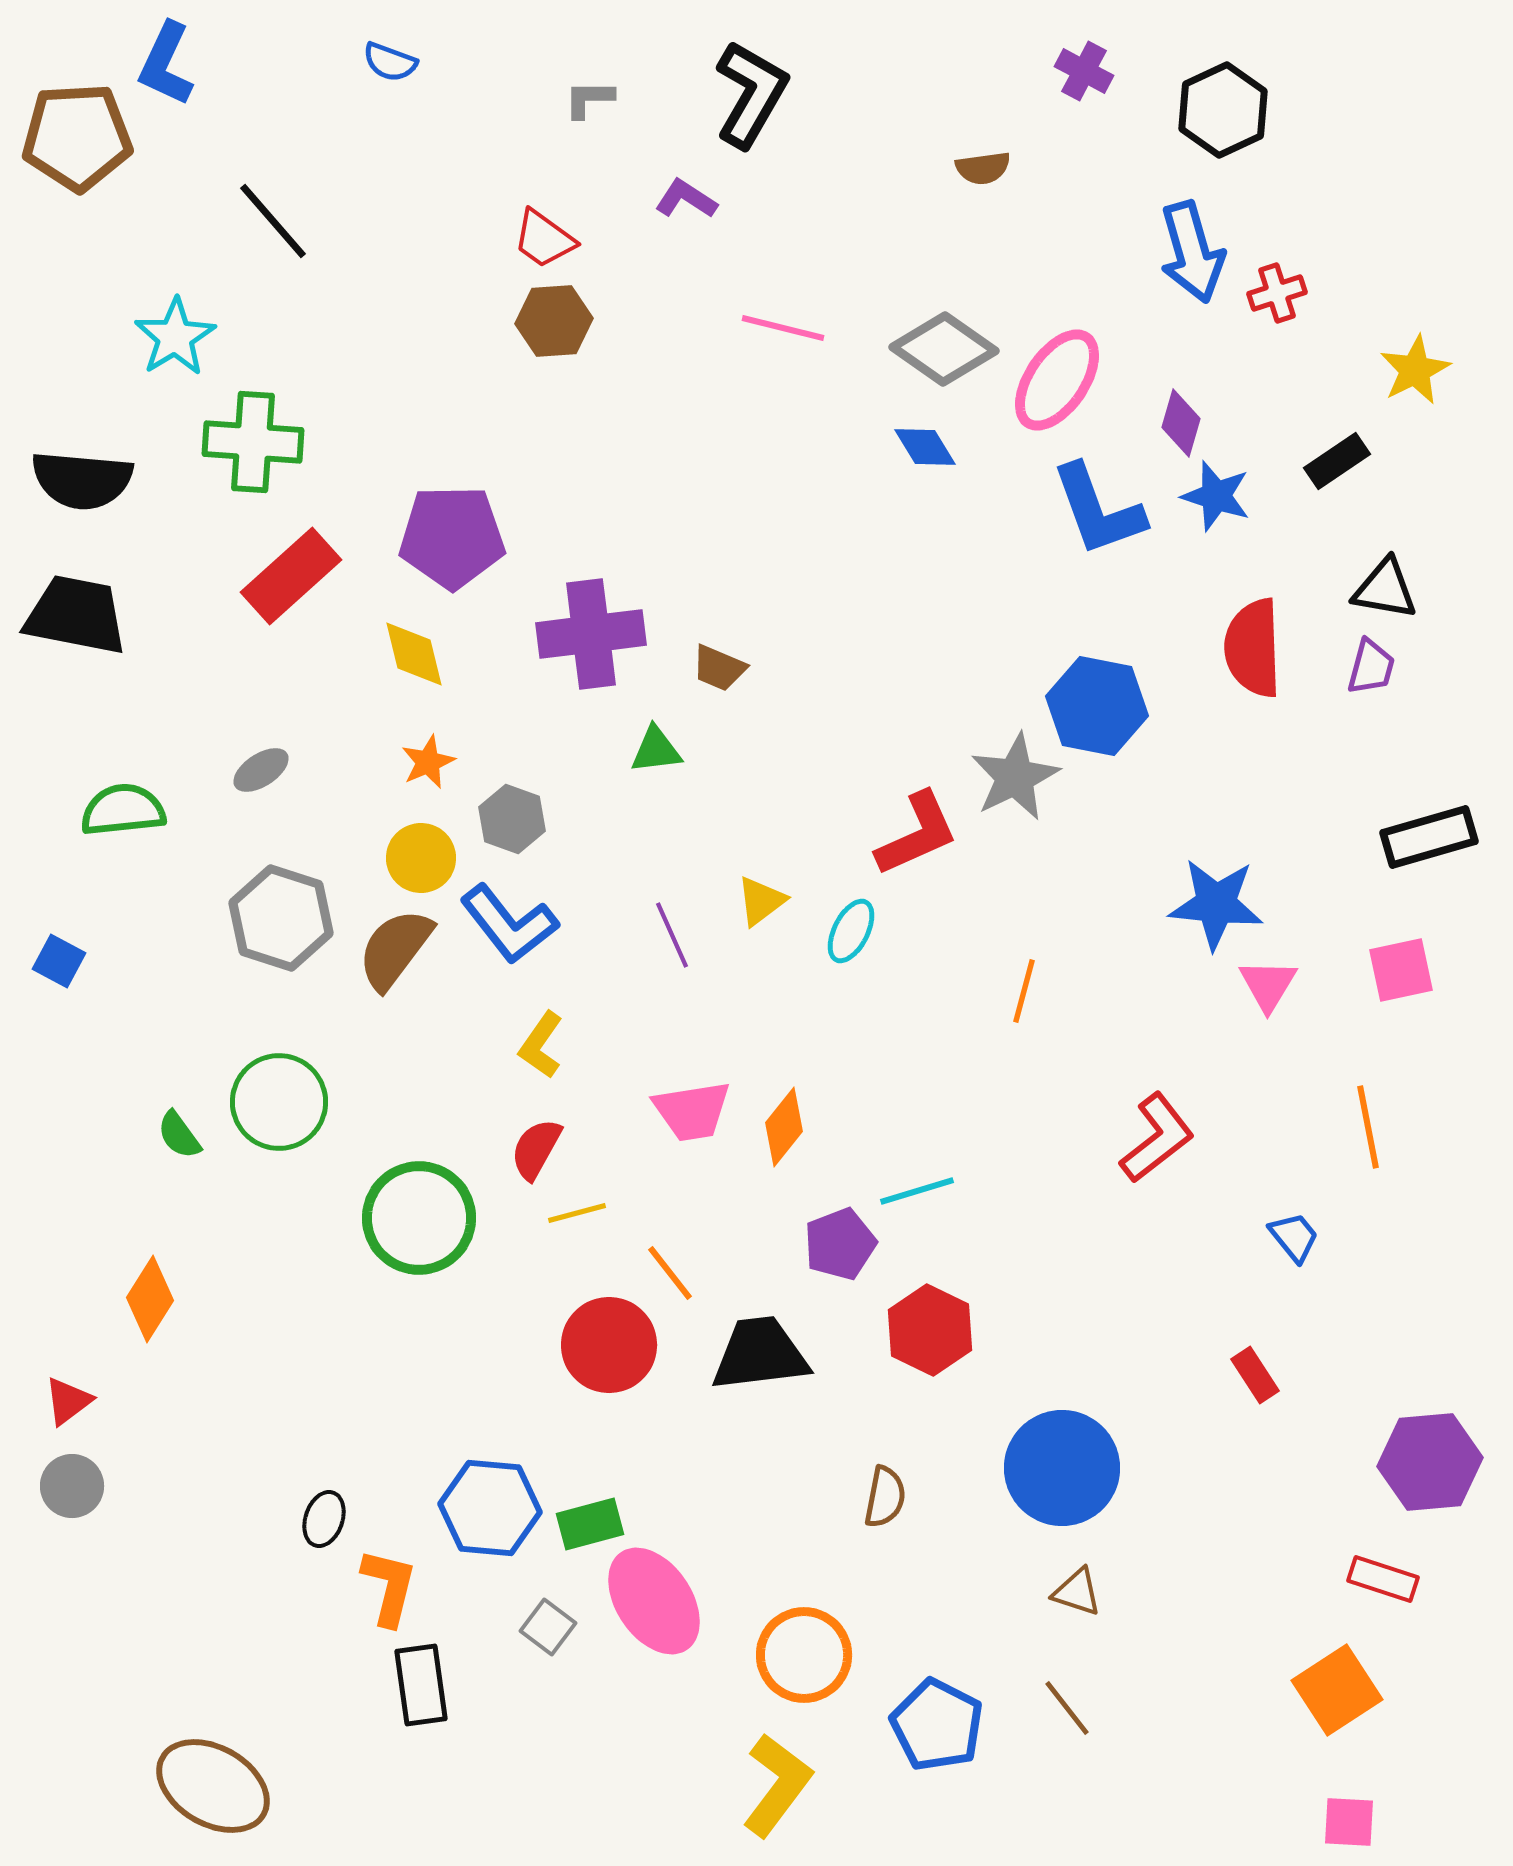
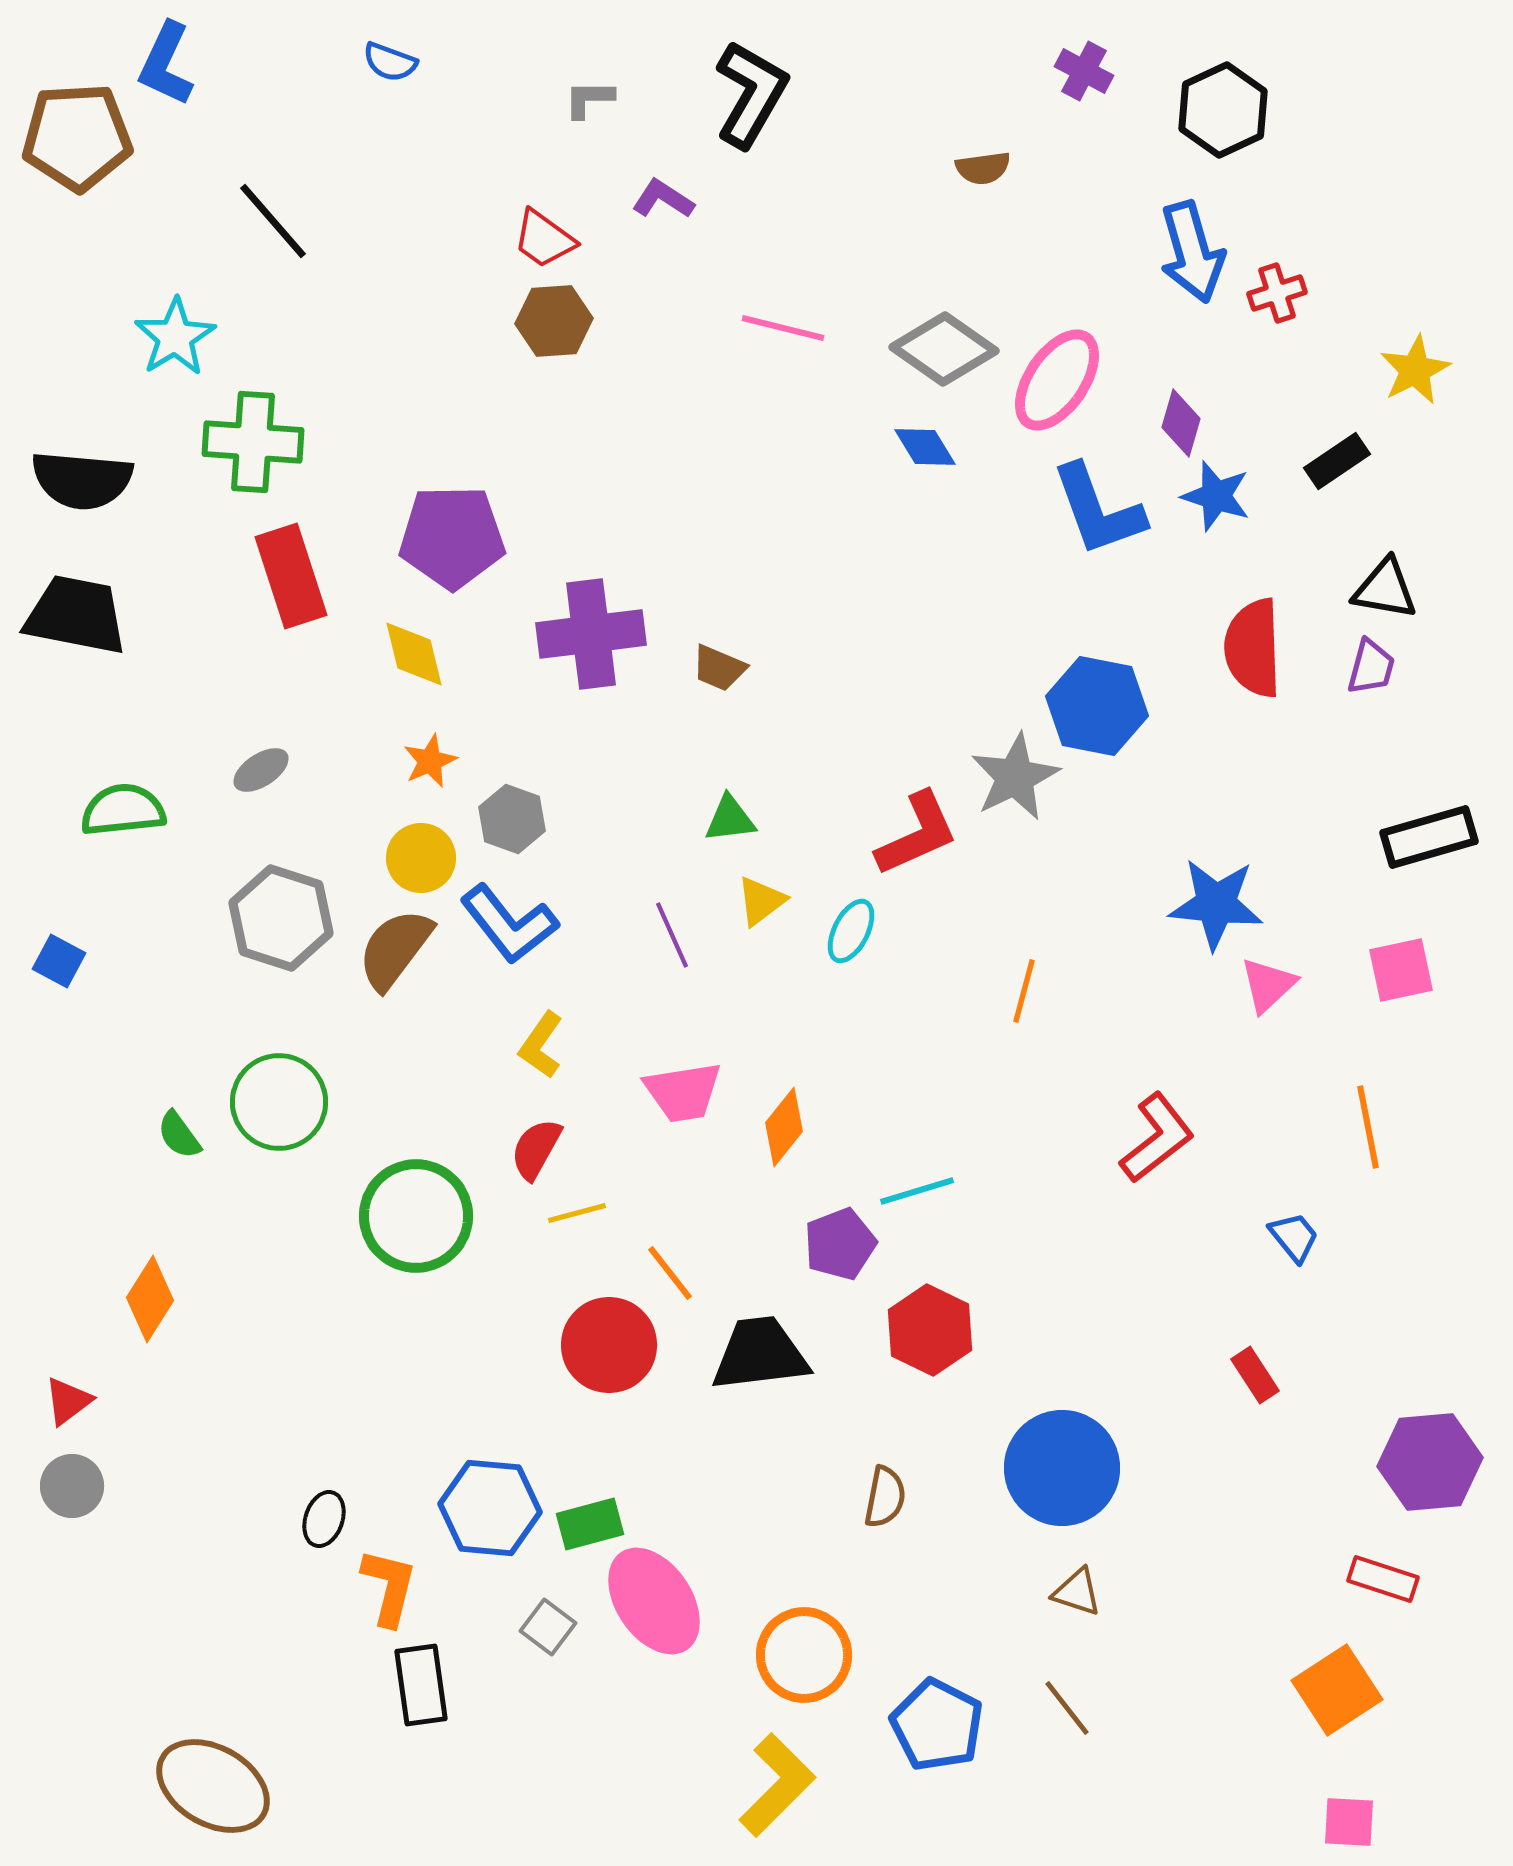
purple L-shape at (686, 199): moved 23 px left
red rectangle at (291, 576): rotated 66 degrees counterclockwise
green triangle at (656, 750): moved 74 px right, 69 px down
orange star at (428, 762): moved 2 px right, 1 px up
pink triangle at (1268, 985): rotated 16 degrees clockwise
pink trapezoid at (692, 1111): moved 9 px left, 19 px up
green circle at (419, 1218): moved 3 px left, 2 px up
yellow L-shape at (777, 1785): rotated 8 degrees clockwise
